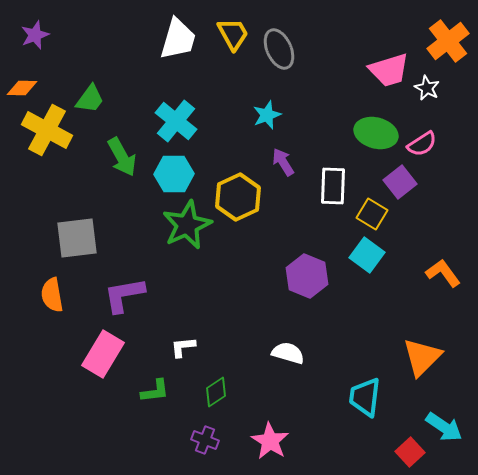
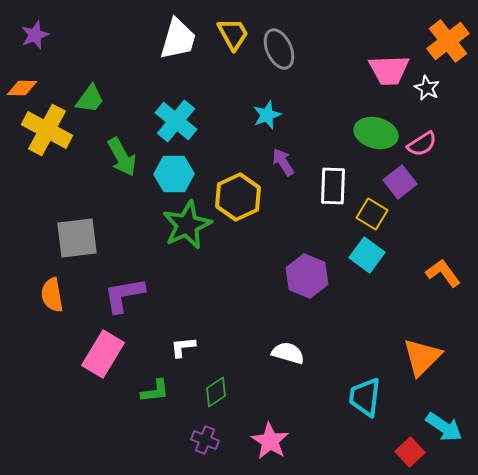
pink trapezoid: rotated 15 degrees clockwise
